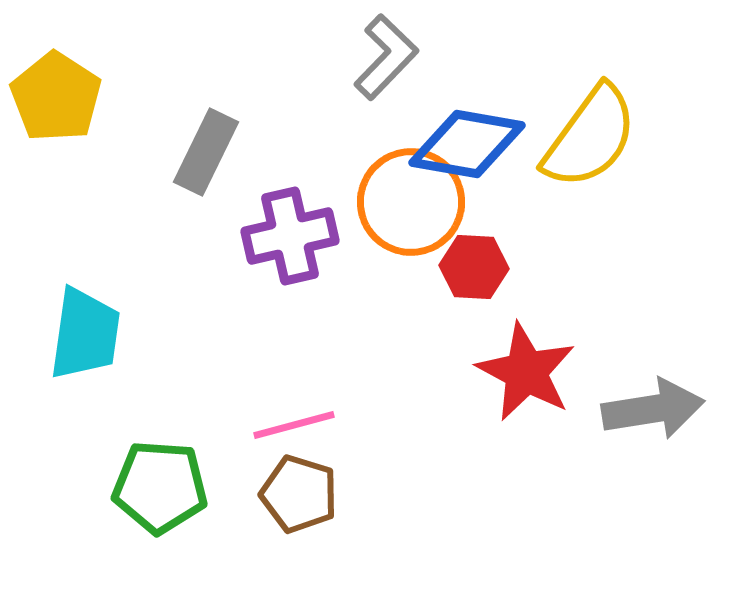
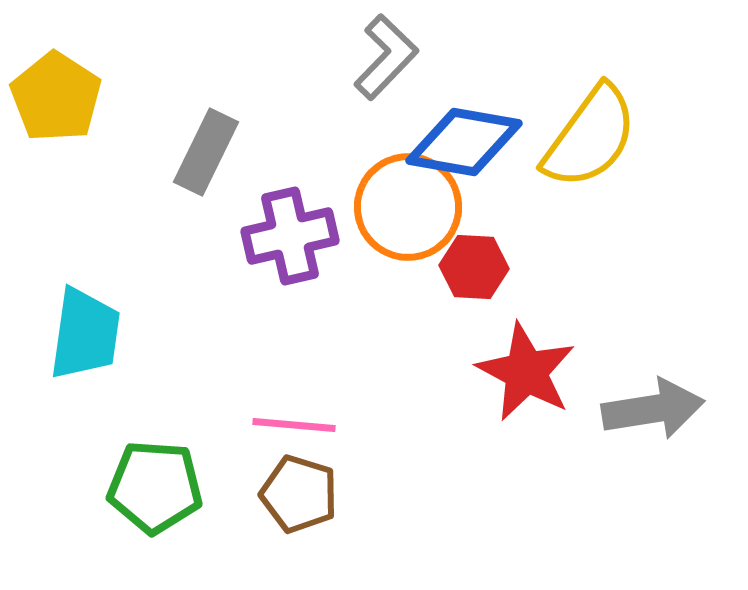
blue diamond: moved 3 px left, 2 px up
orange circle: moved 3 px left, 5 px down
pink line: rotated 20 degrees clockwise
green pentagon: moved 5 px left
